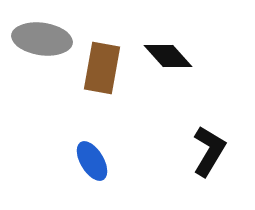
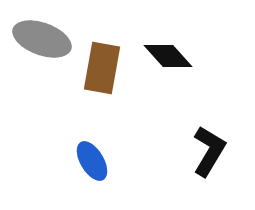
gray ellipse: rotated 12 degrees clockwise
